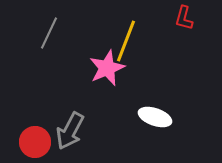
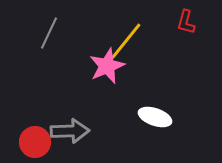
red L-shape: moved 2 px right, 4 px down
yellow line: rotated 18 degrees clockwise
pink star: moved 2 px up
gray arrow: rotated 120 degrees counterclockwise
